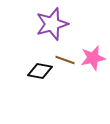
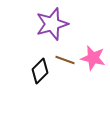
pink star: rotated 25 degrees clockwise
black diamond: rotated 55 degrees counterclockwise
